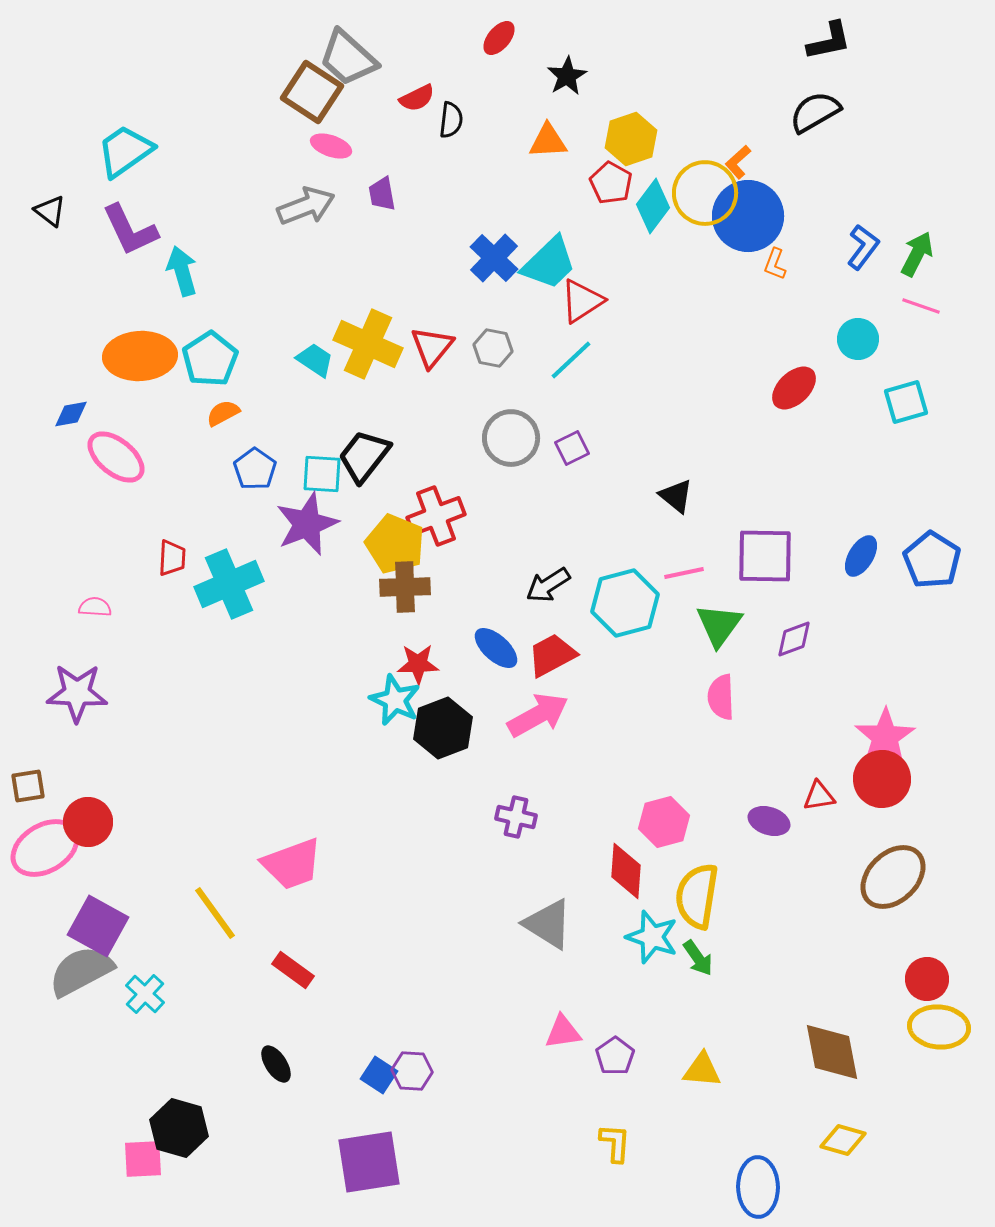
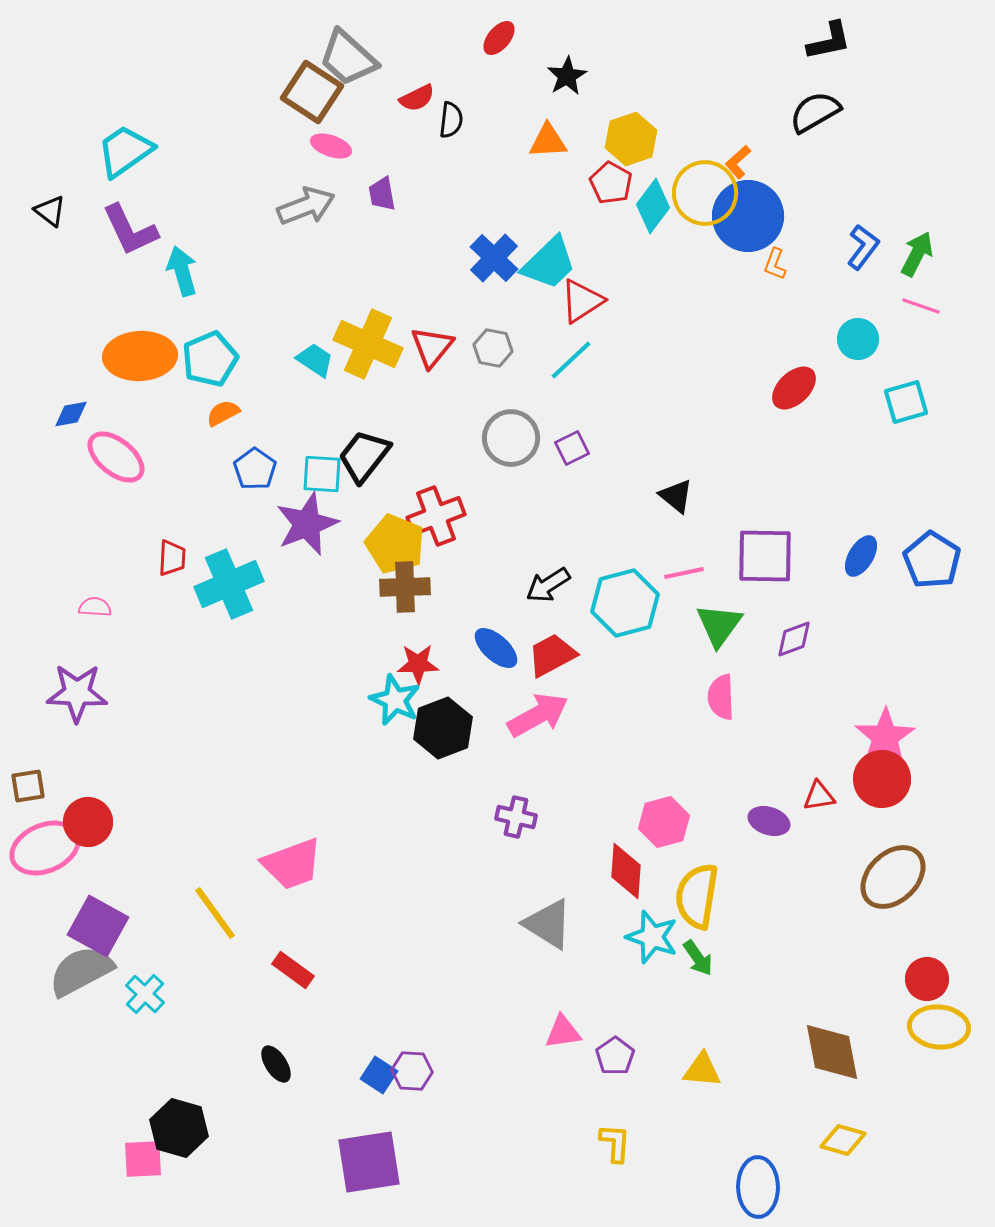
cyan pentagon at (210, 359): rotated 10 degrees clockwise
pink ellipse at (45, 848): rotated 8 degrees clockwise
